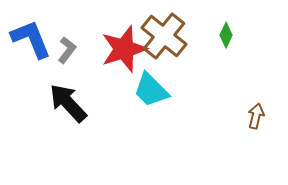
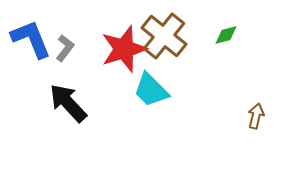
green diamond: rotated 50 degrees clockwise
gray L-shape: moved 2 px left, 2 px up
